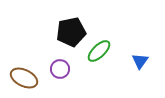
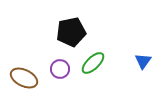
green ellipse: moved 6 px left, 12 px down
blue triangle: moved 3 px right
